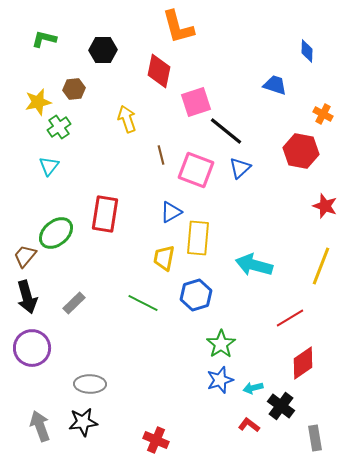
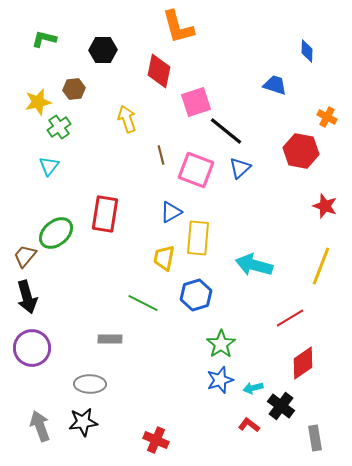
orange cross at (323, 114): moved 4 px right, 3 px down
gray rectangle at (74, 303): moved 36 px right, 36 px down; rotated 45 degrees clockwise
